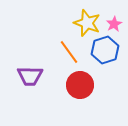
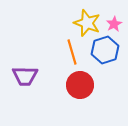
orange line: moved 3 px right; rotated 20 degrees clockwise
purple trapezoid: moved 5 px left
